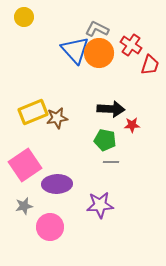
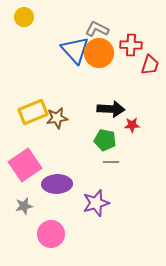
red cross: rotated 30 degrees counterclockwise
purple star: moved 4 px left, 2 px up; rotated 12 degrees counterclockwise
pink circle: moved 1 px right, 7 px down
